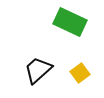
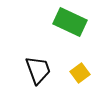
black trapezoid: rotated 112 degrees clockwise
